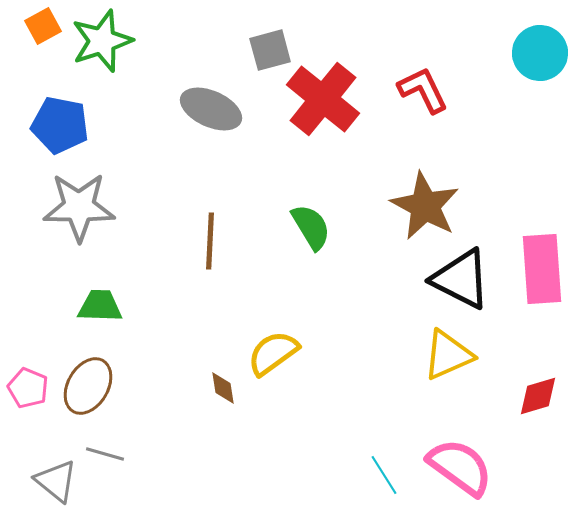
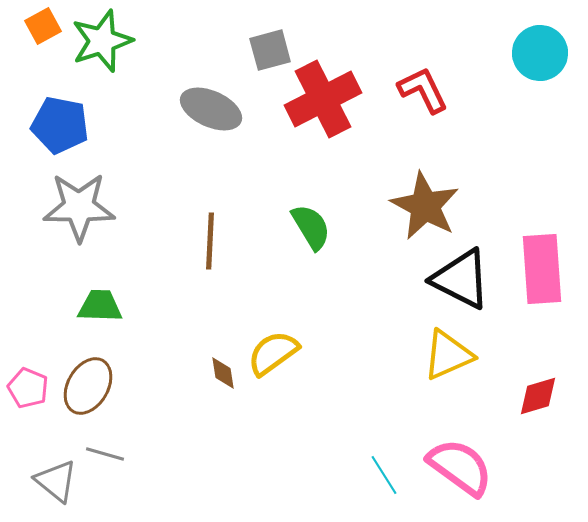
red cross: rotated 24 degrees clockwise
brown diamond: moved 15 px up
